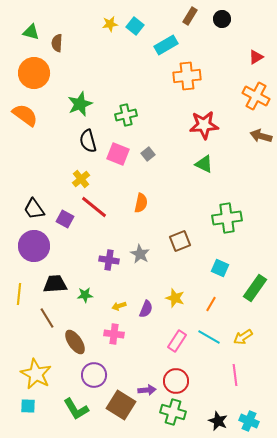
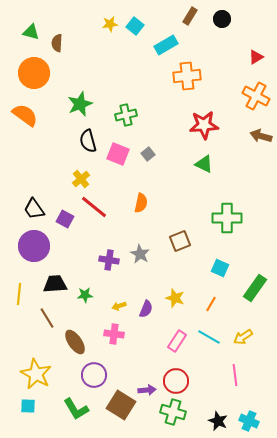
green cross at (227, 218): rotated 8 degrees clockwise
